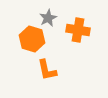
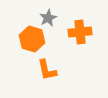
orange cross: moved 2 px right, 2 px down; rotated 15 degrees counterclockwise
